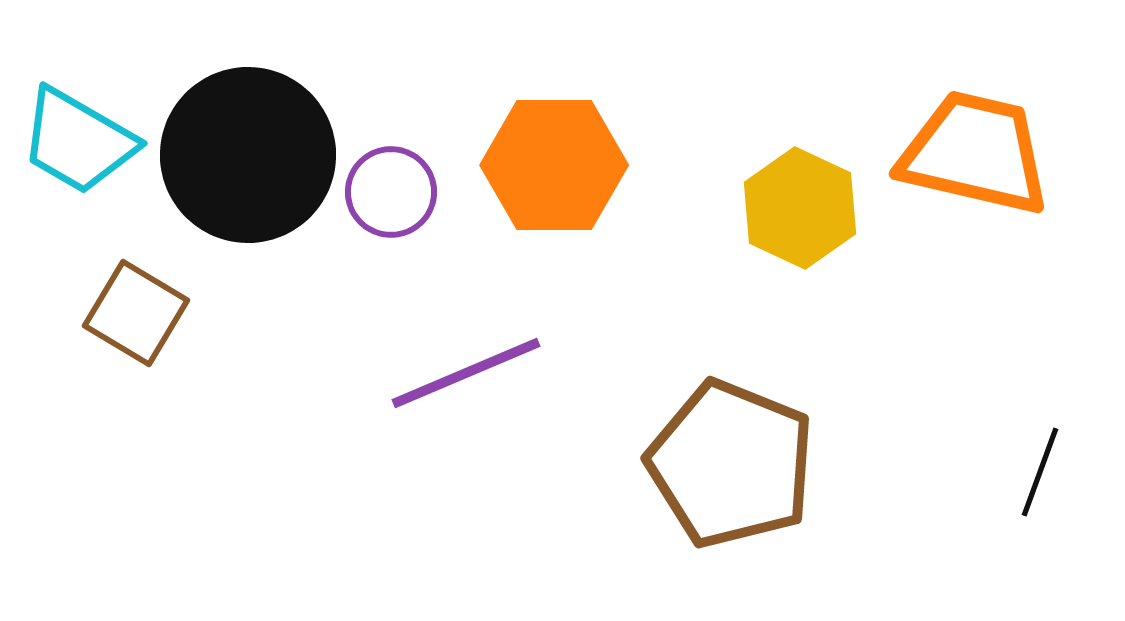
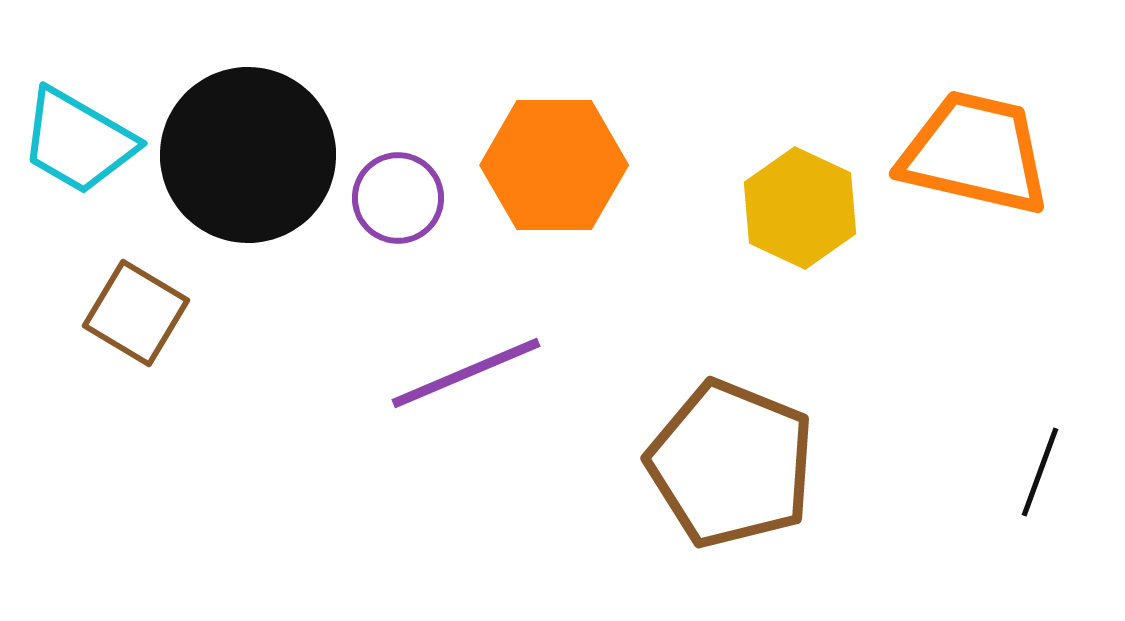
purple circle: moved 7 px right, 6 px down
